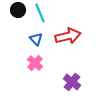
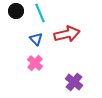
black circle: moved 2 px left, 1 px down
red arrow: moved 1 px left, 2 px up
purple cross: moved 2 px right
